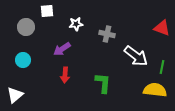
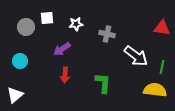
white square: moved 7 px down
red triangle: rotated 12 degrees counterclockwise
cyan circle: moved 3 px left, 1 px down
